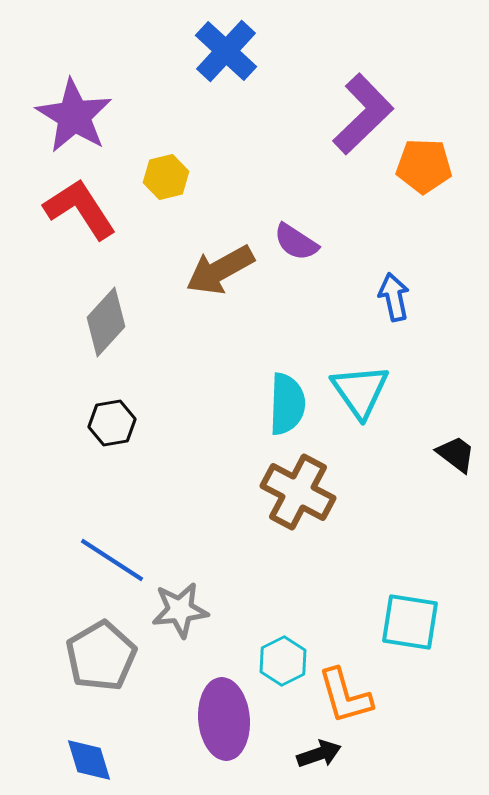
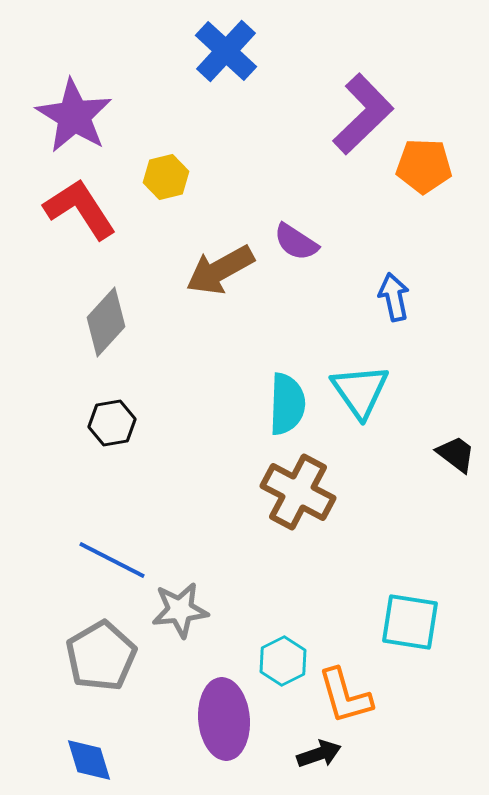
blue line: rotated 6 degrees counterclockwise
